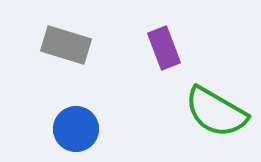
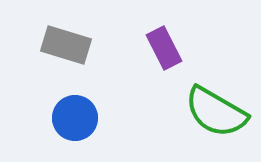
purple rectangle: rotated 6 degrees counterclockwise
blue circle: moved 1 px left, 11 px up
